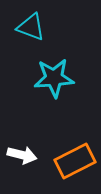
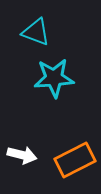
cyan triangle: moved 5 px right, 5 px down
orange rectangle: moved 1 px up
